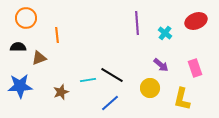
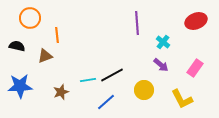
orange circle: moved 4 px right
cyan cross: moved 2 px left, 9 px down
black semicircle: moved 1 px left, 1 px up; rotated 14 degrees clockwise
brown triangle: moved 6 px right, 2 px up
pink rectangle: rotated 54 degrees clockwise
black line: rotated 60 degrees counterclockwise
yellow circle: moved 6 px left, 2 px down
yellow L-shape: rotated 40 degrees counterclockwise
blue line: moved 4 px left, 1 px up
